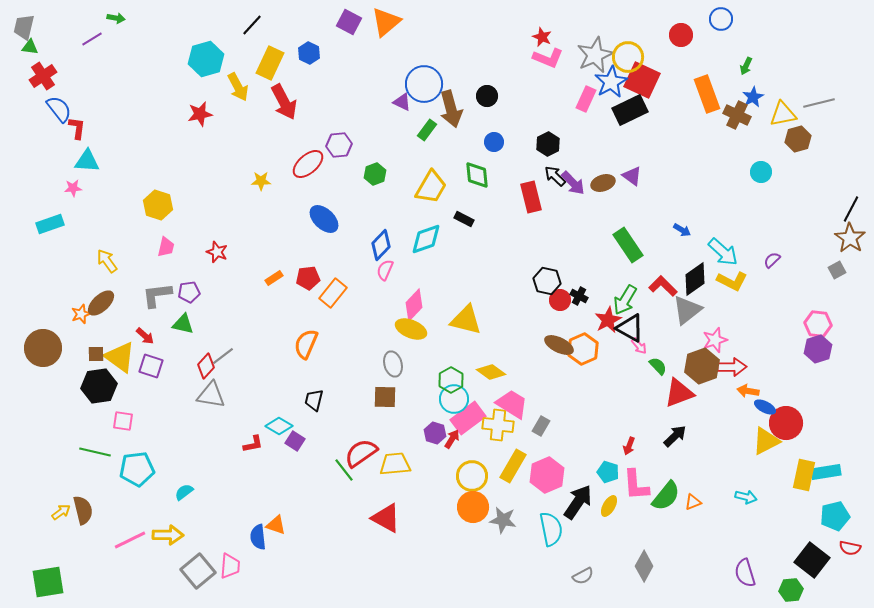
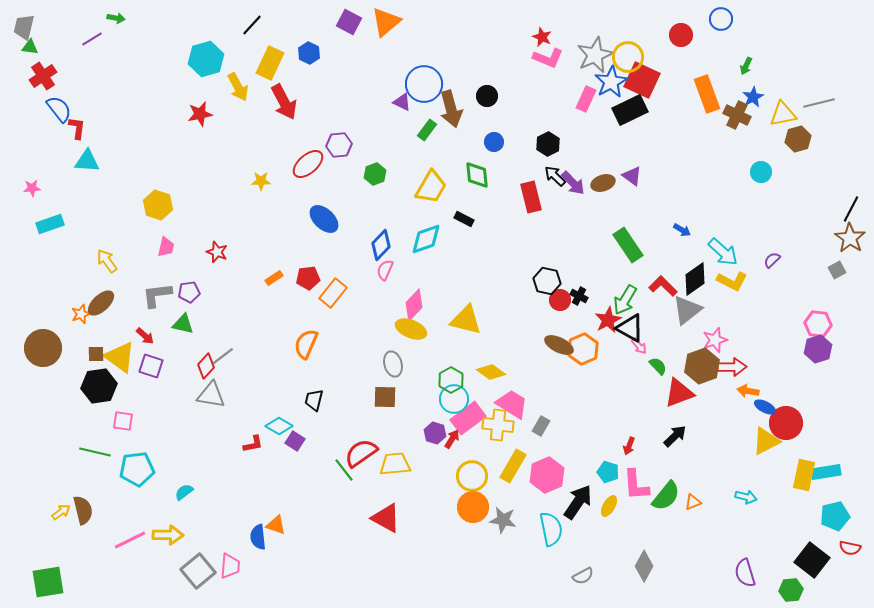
pink star at (73, 188): moved 41 px left
